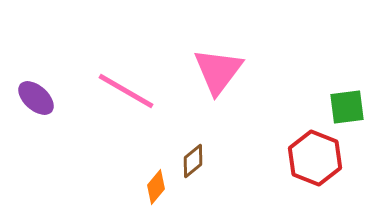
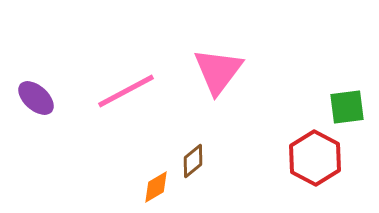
pink line: rotated 58 degrees counterclockwise
red hexagon: rotated 6 degrees clockwise
orange diamond: rotated 20 degrees clockwise
